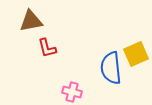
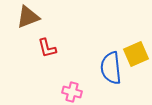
brown triangle: moved 3 px left, 4 px up; rotated 10 degrees counterclockwise
